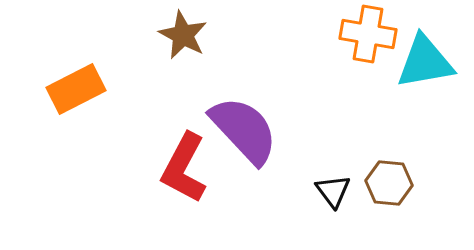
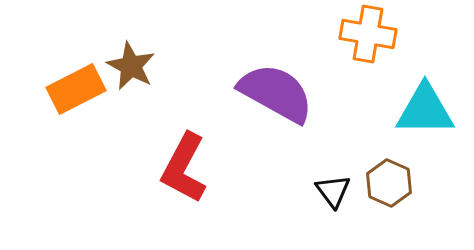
brown star: moved 52 px left, 31 px down
cyan triangle: moved 48 px down; rotated 10 degrees clockwise
purple semicircle: moved 32 px right, 37 px up; rotated 18 degrees counterclockwise
brown hexagon: rotated 18 degrees clockwise
